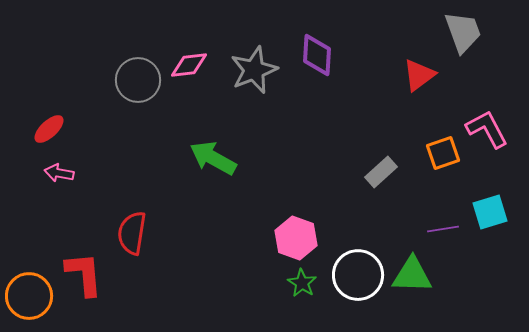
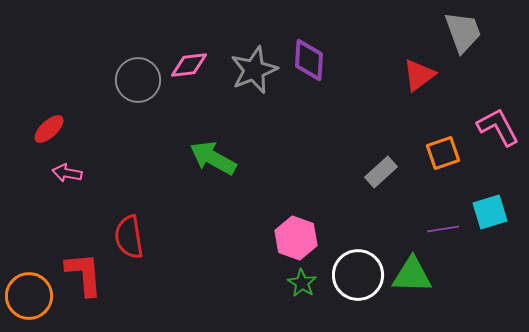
purple diamond: moved 8 px left, 5 px down
pink L-shape: moved 11 px right, 2 px up
pink arrow: moved 8 px right
red semicircle: moved 3 px left, 4 px down; rotated 18 degrees counterclockwise
